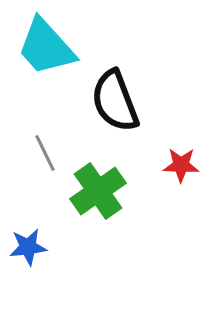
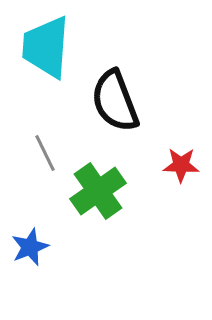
cyan trapezoid: rotated 46 degrees clockwise
blue star: moved 2 px right; rotated 15 degrees counterclockwise
